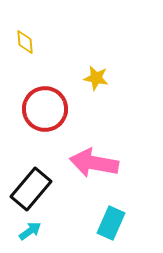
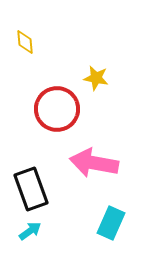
red circle: moved 12 px right
black rectangle: rotated 60 degrees counterclockwise
